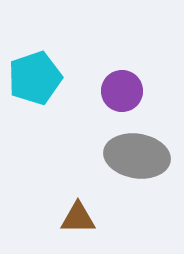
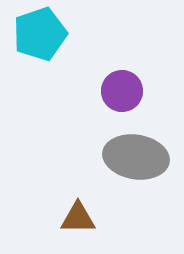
cyan pentagon: moved 5 px right, 44 px up
gray ellipse: moved 1 px left, 1 px down
